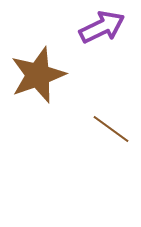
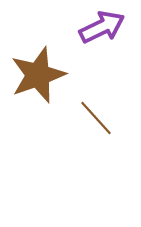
brown line: moved 15 px left, 11 px up; rotated 12 degrees clockwise
